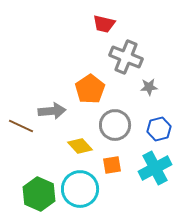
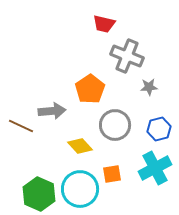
gray cross: moved 1 px right, 1 px up
orange square: moved 9 px down
